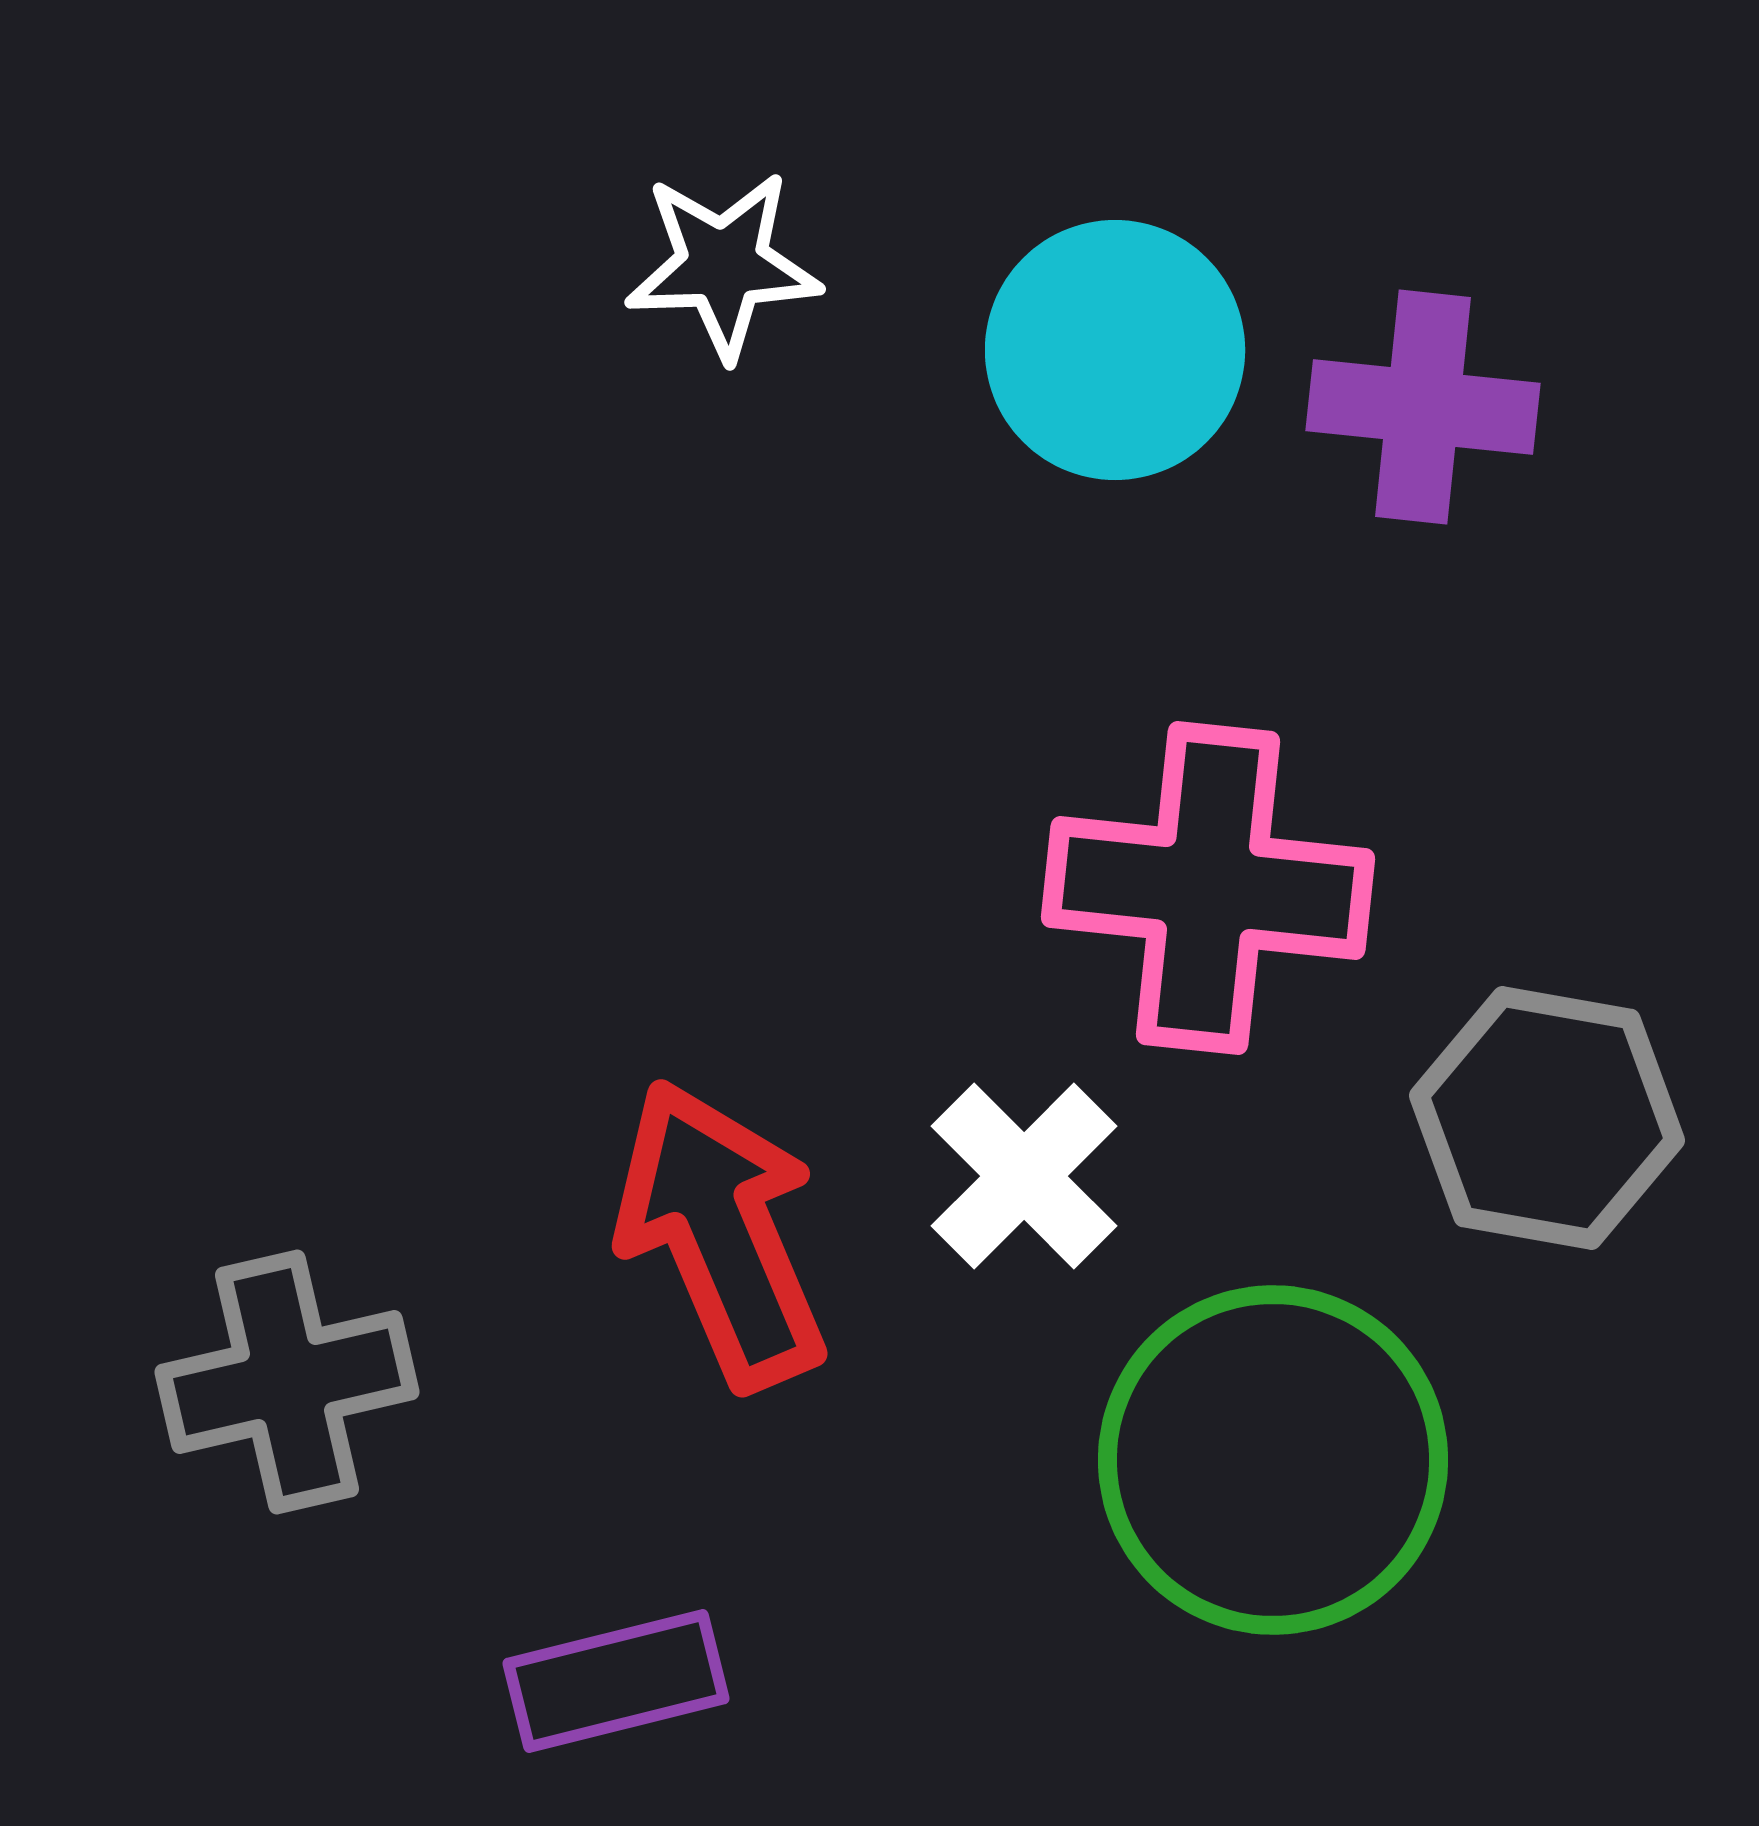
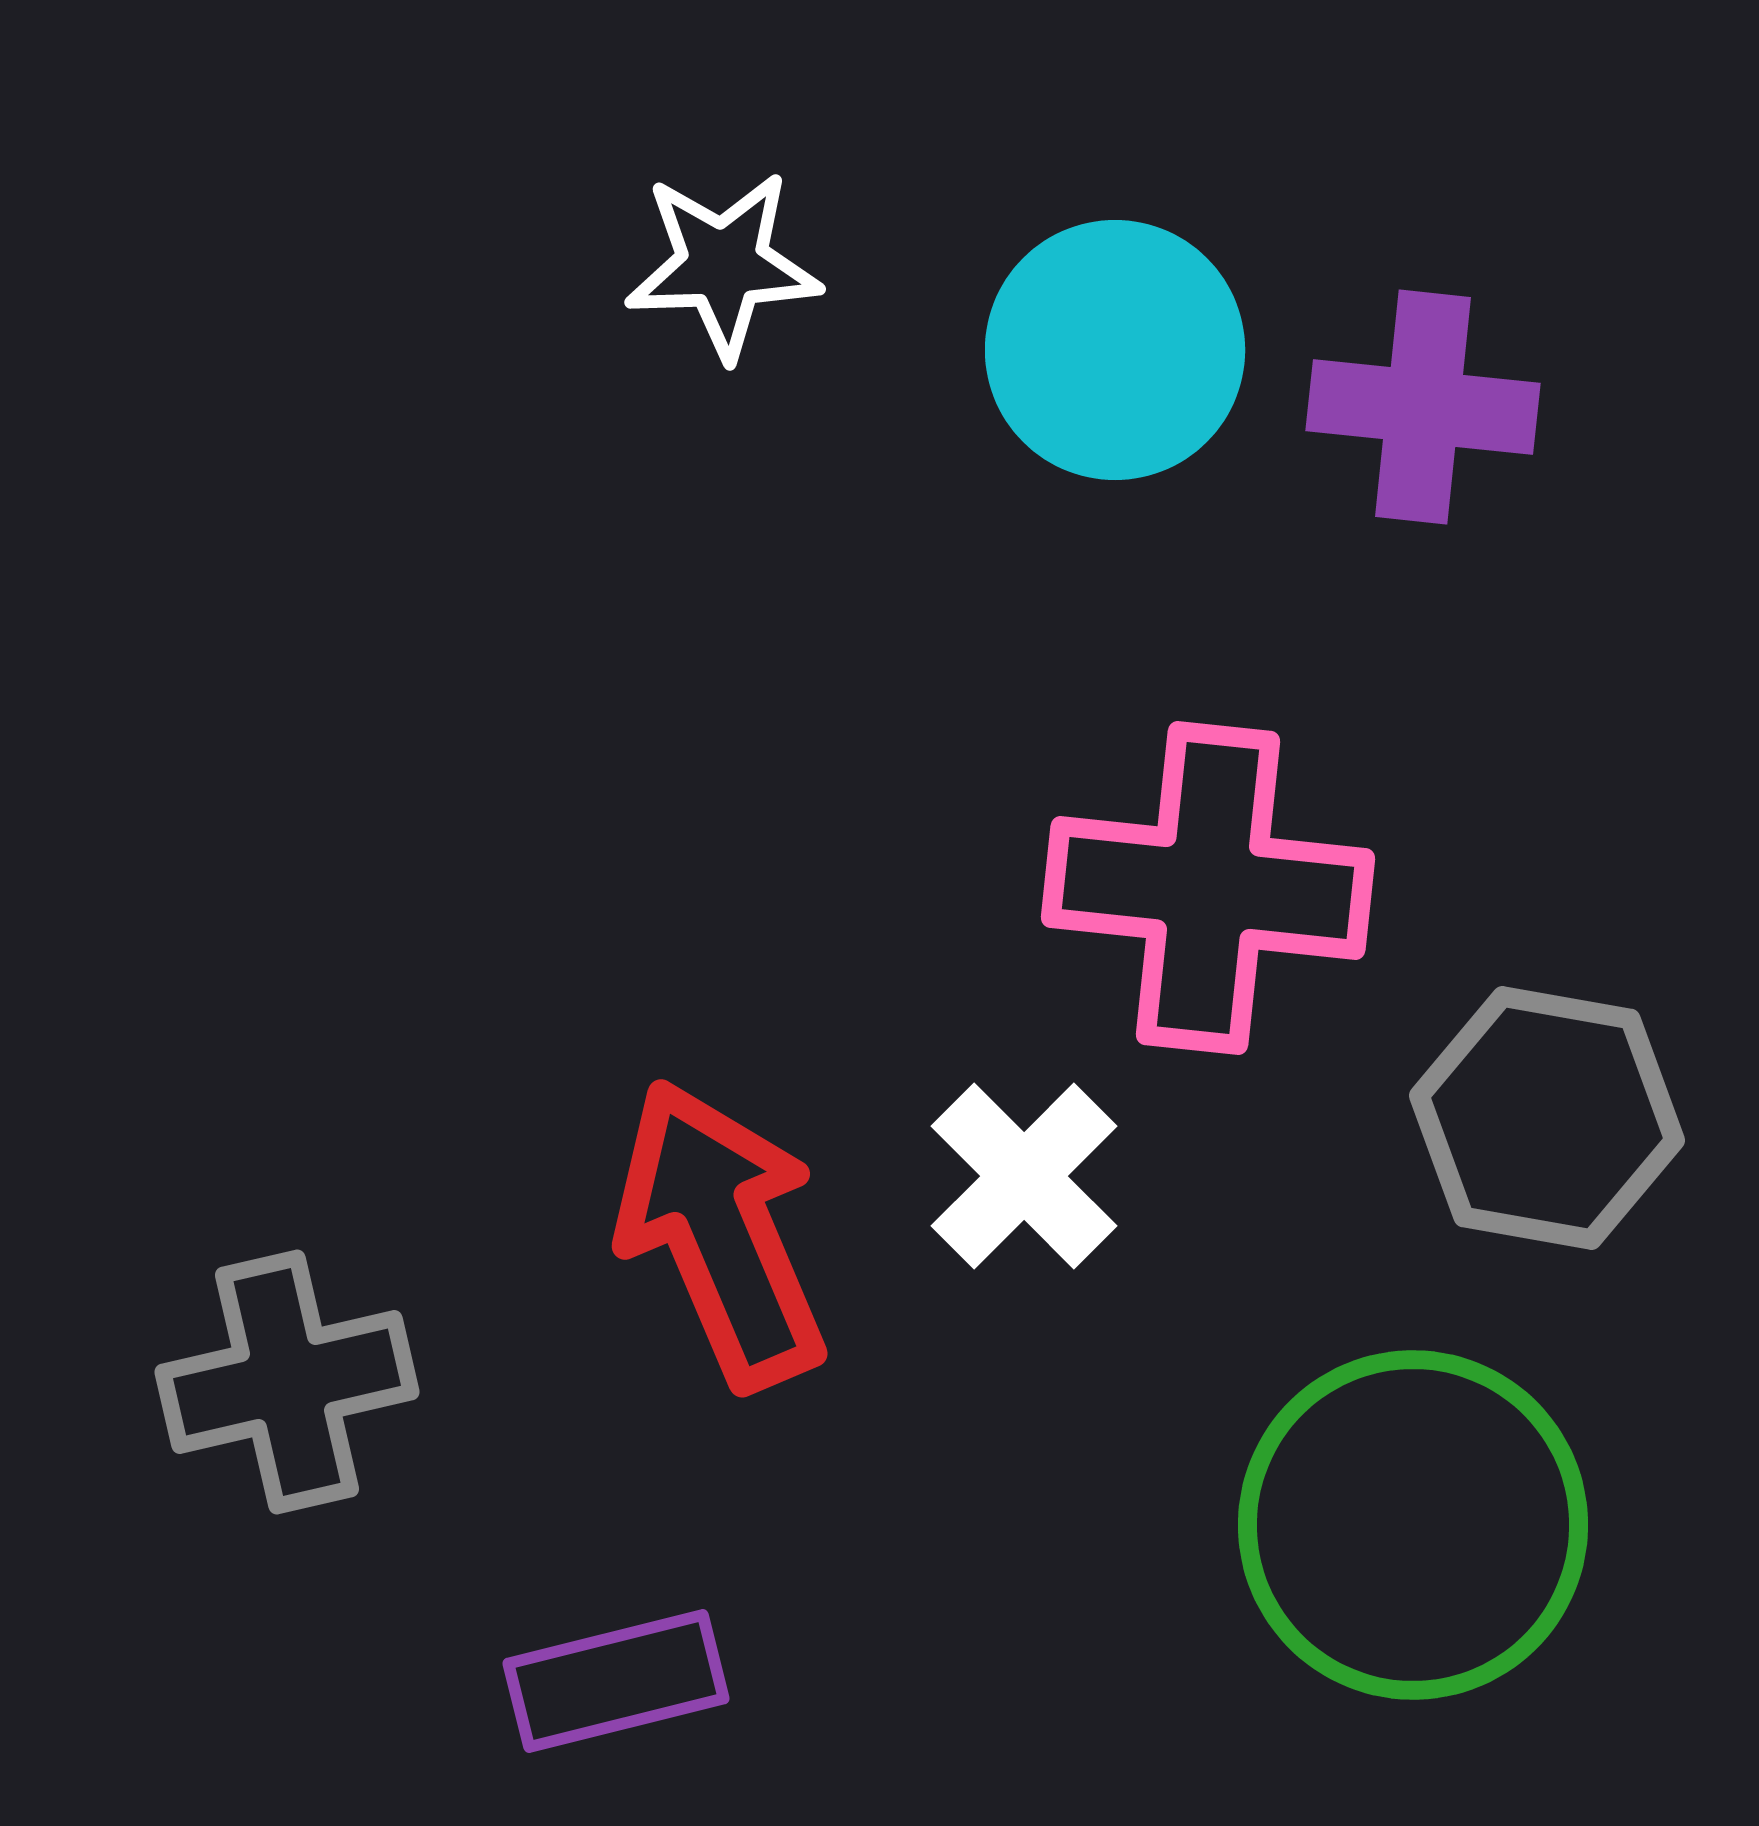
green circle: moved 140 px right, 65 px down
